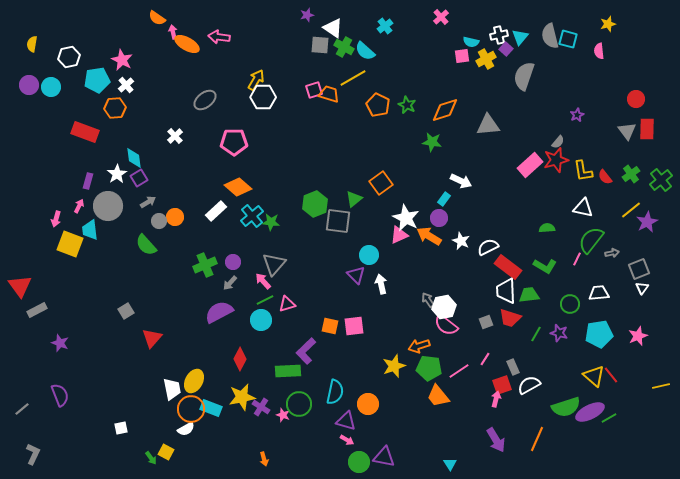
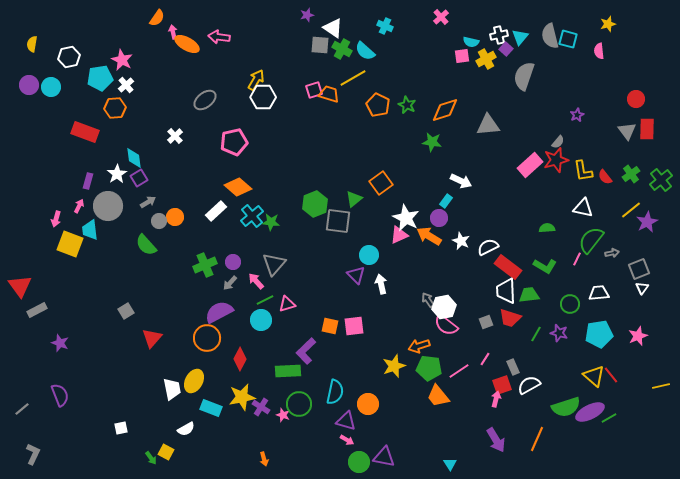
orange semicircle at (157, 18): rotated 90 degrees counterclockwise
cyan cross at (385, 26): rotated 28 degrees counterclockwise
green cross at (344, 47): moved 2 px left, 2 px down
cyan pentagon at (97, 80): moved 3 px right, 2 px up
pink pentagon at (234, 142): rotated 12 degrees counterclockwise
cyan rectangle at (444, 199): moved 2 px right, 2 px down
pink arrow at (263, 281): moved 7 px left
orange circle at (191, 409): moved 16 px right, 71 px up
